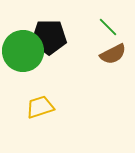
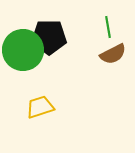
green line: rotated 35 degrees clockwise
green circle: moved 1 px up
